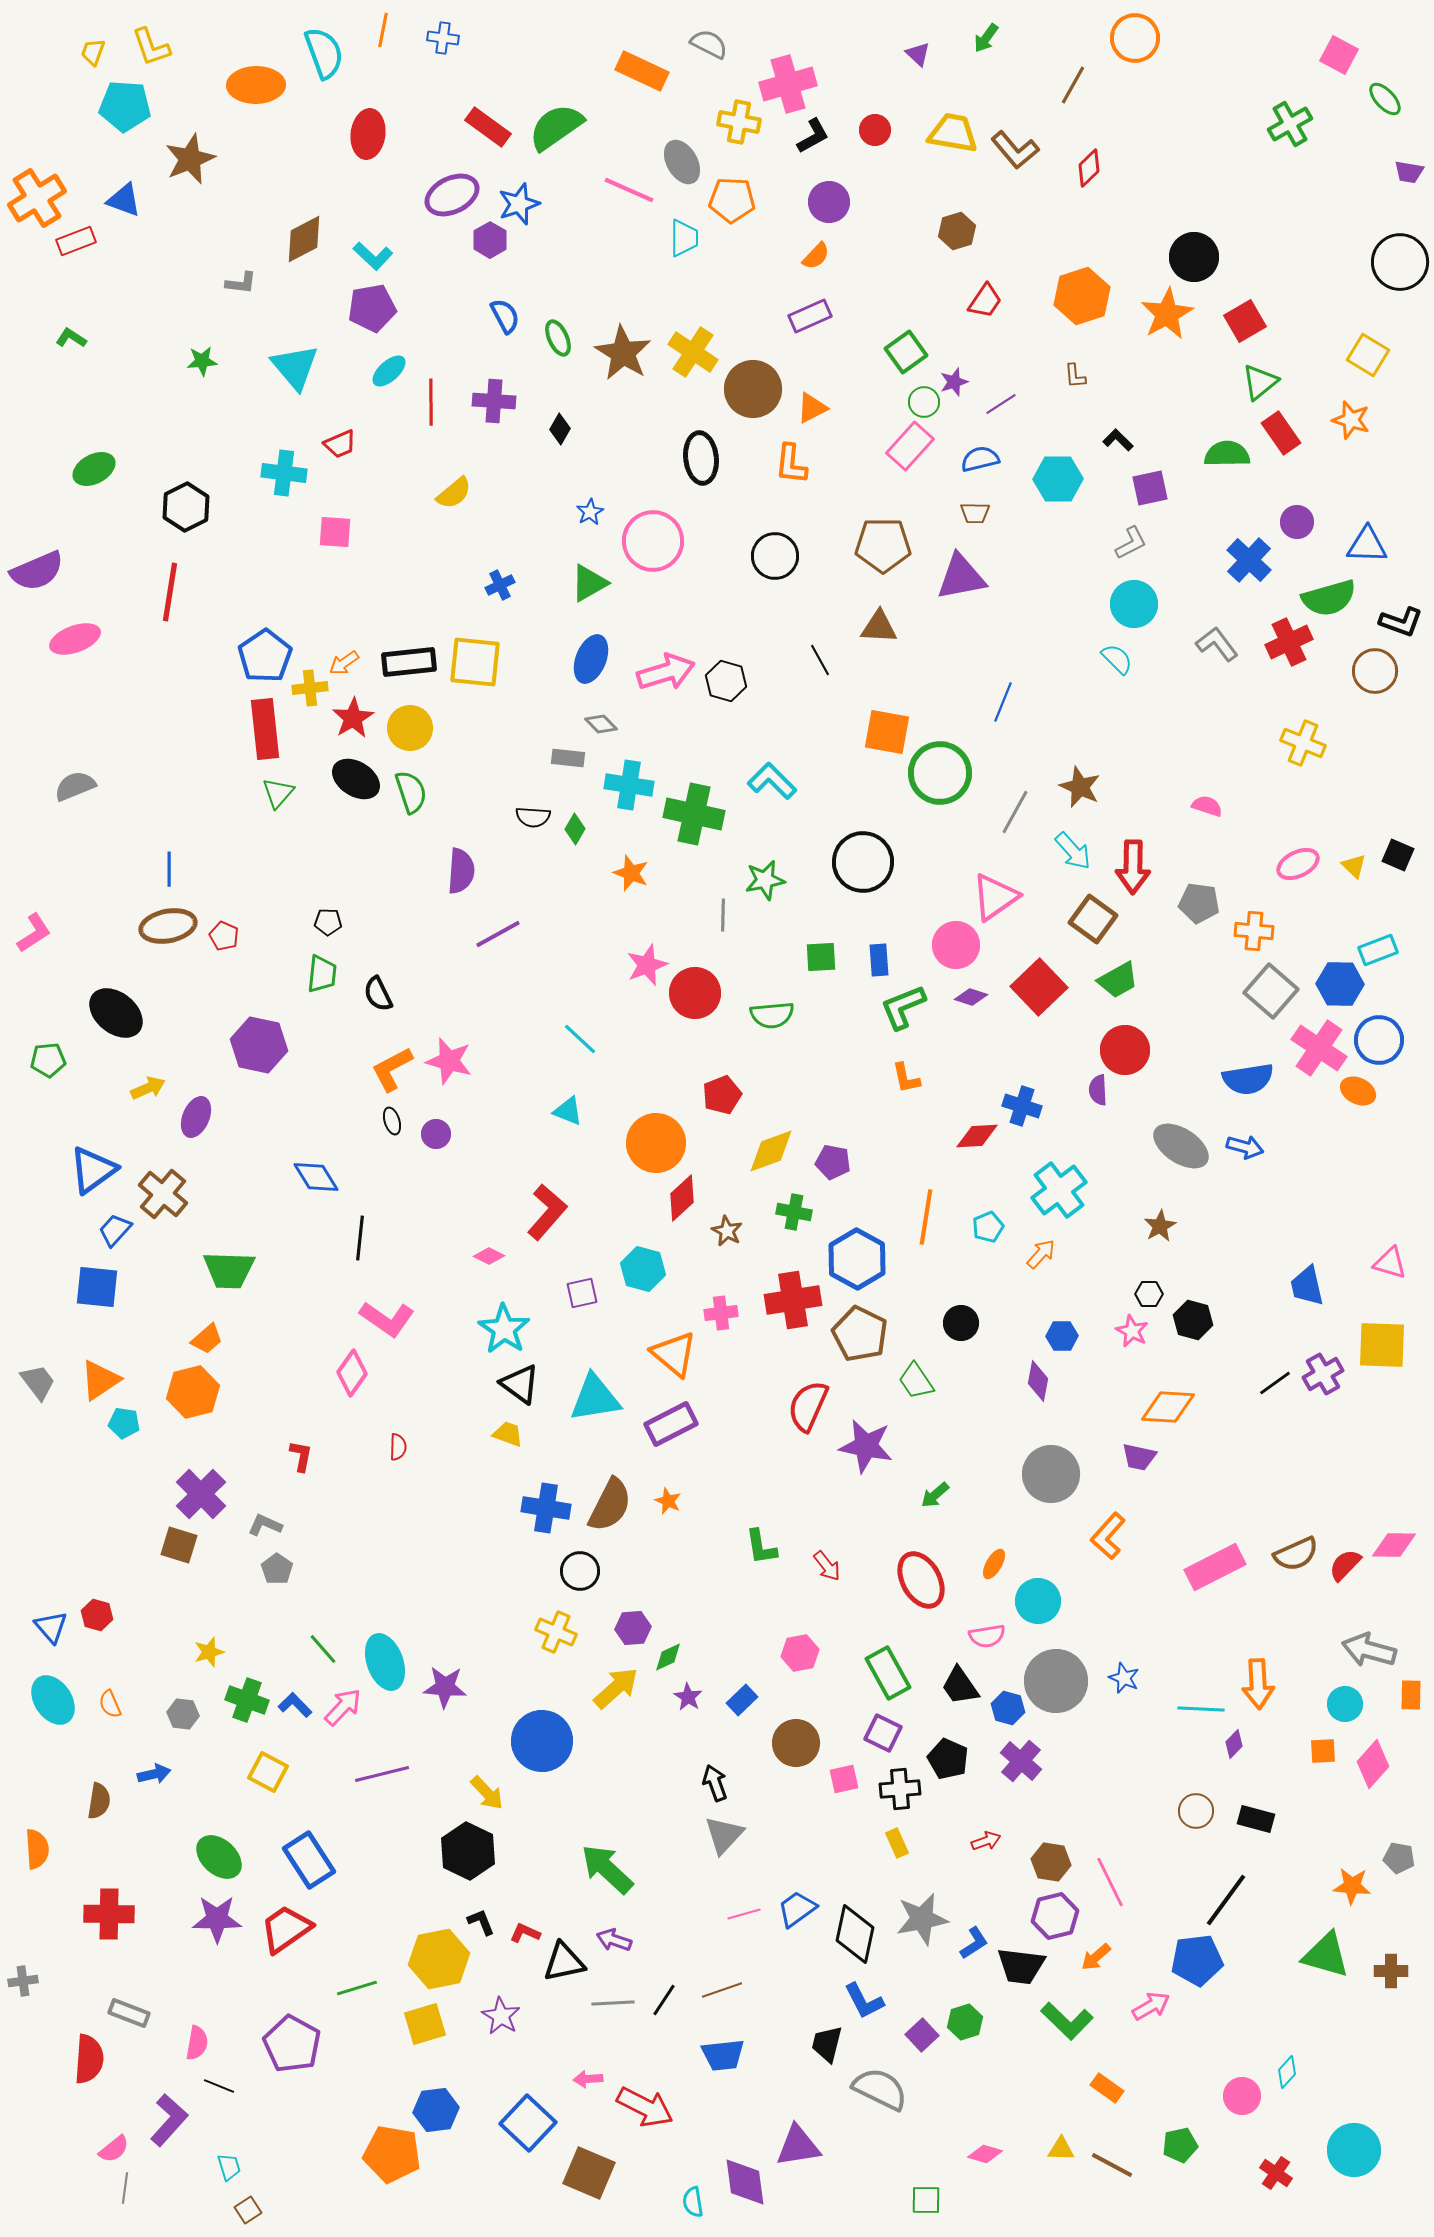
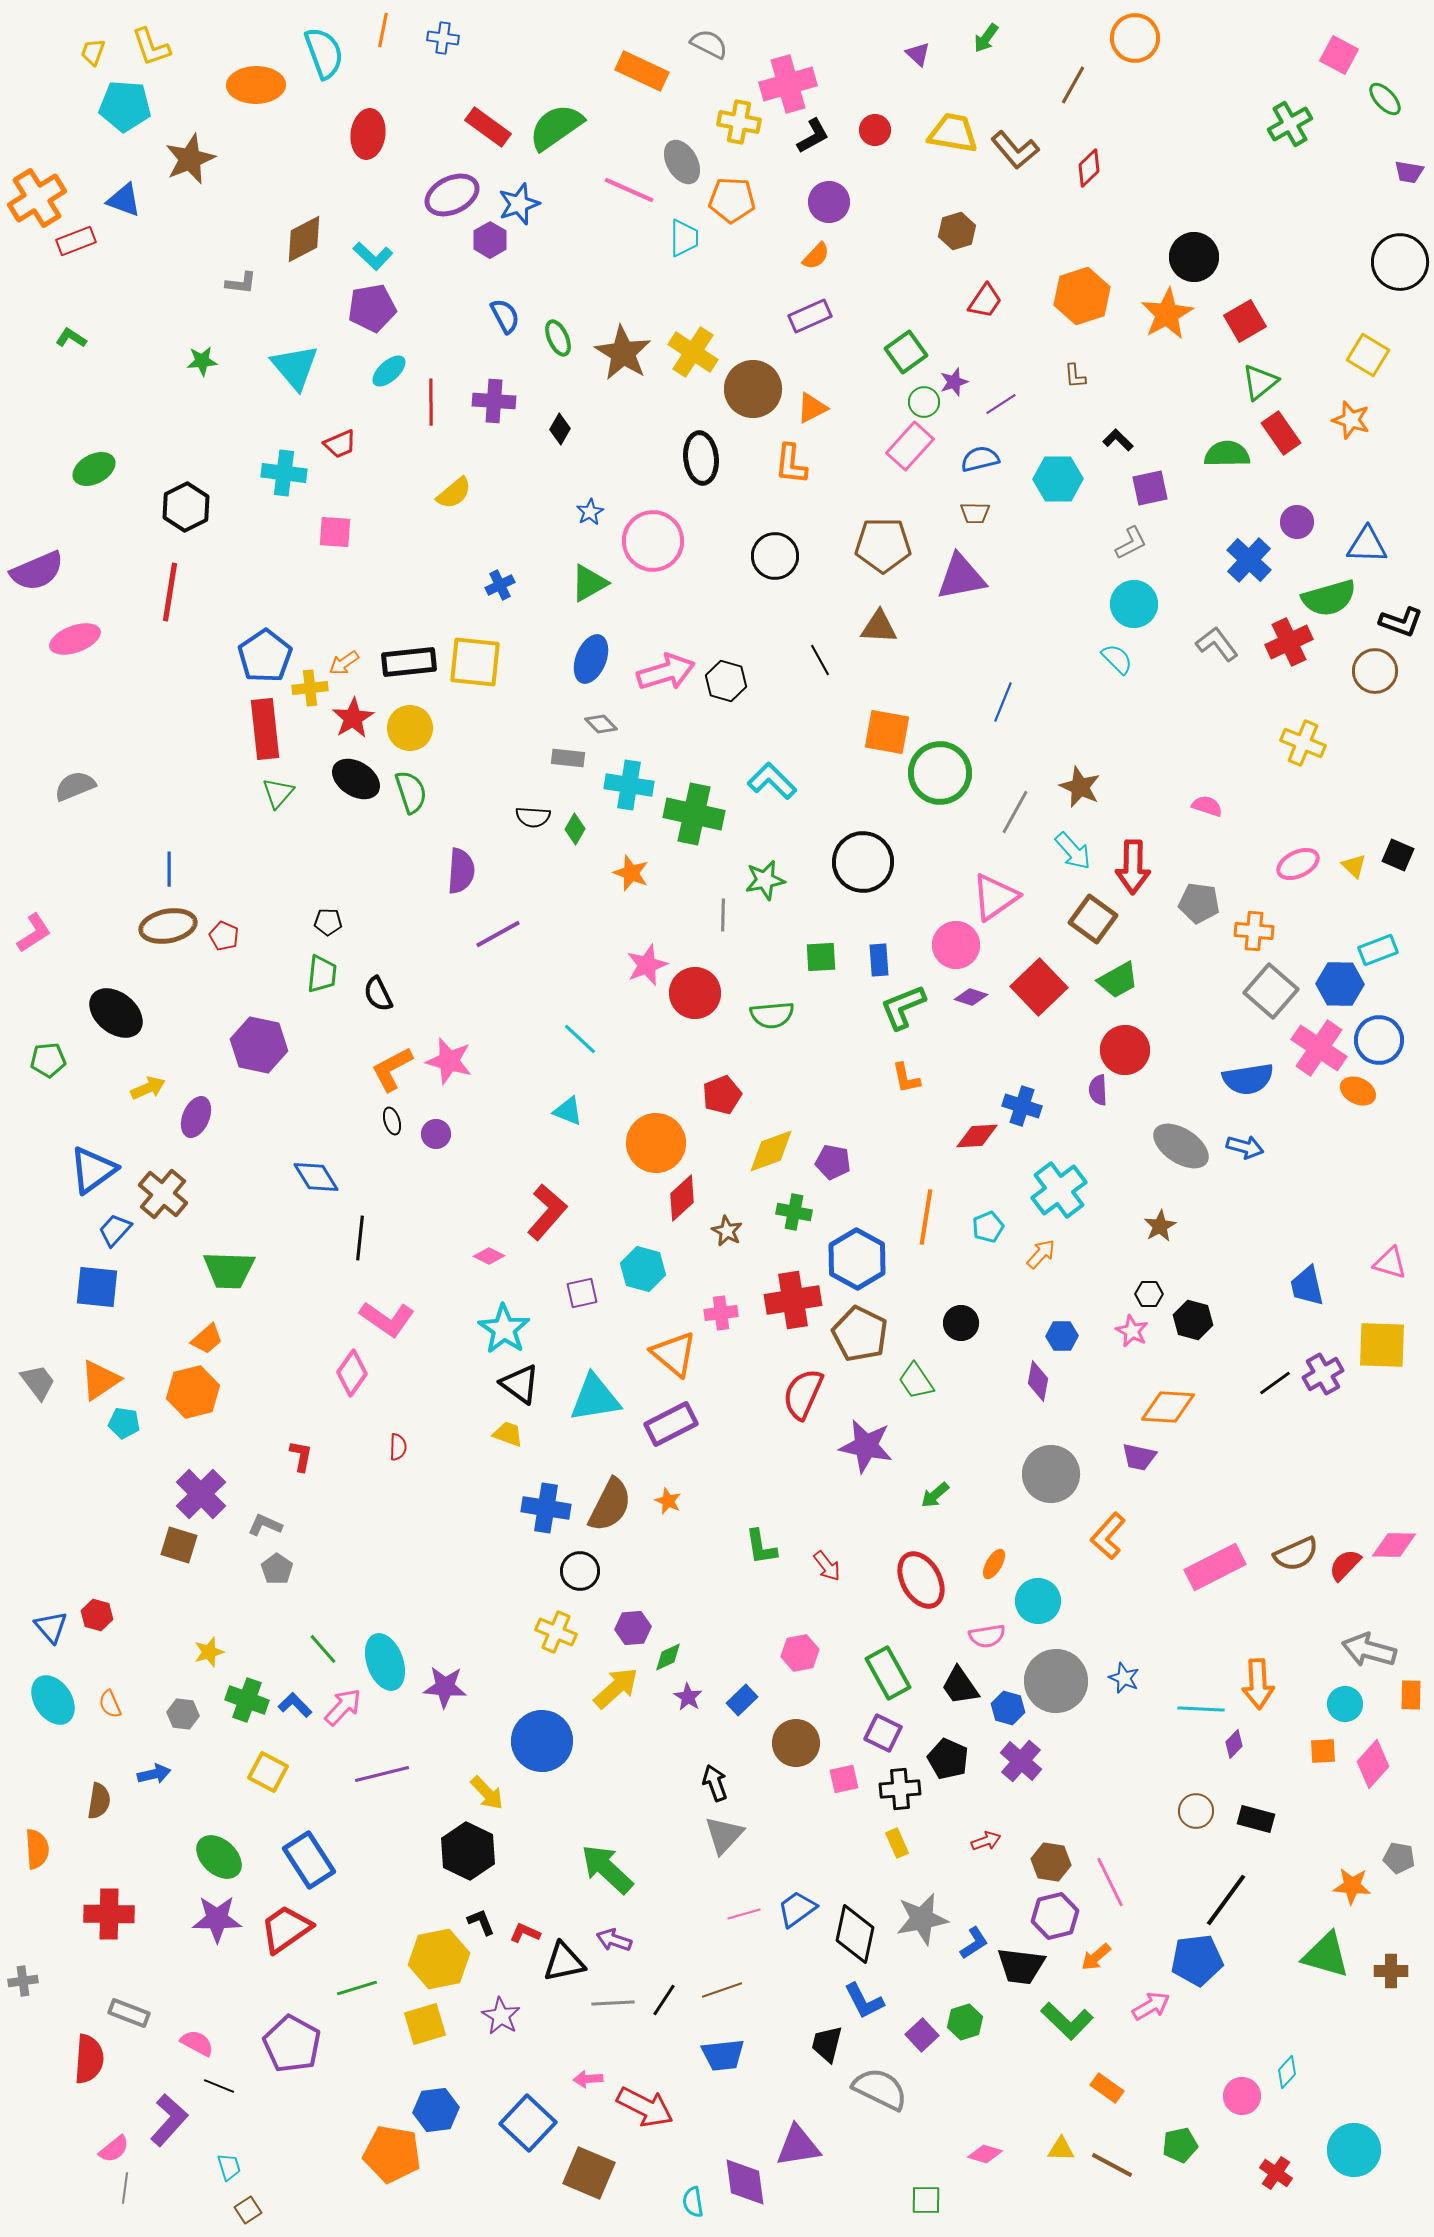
red semicircle at (808, 1406): moved 5 px left, 12 px up
pink semicircle at (197, 2043): rotated 72 degrees counterclockwise
